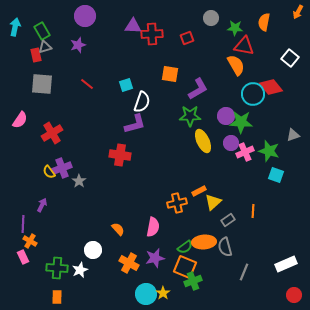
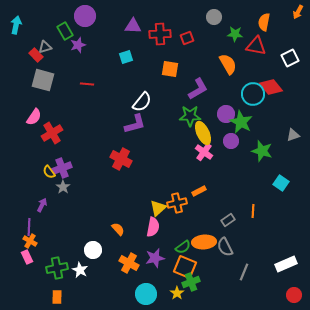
gray circle at (211, 18): moved 3 px right, 1 px up
cyan arrow at (15, 27): moved 1 px right, 2 px up
green star at (235, 28): moved 6 px down
green rectangle at (42, 31): moved 23 px right
red cross at (152, 34): moved 8 px right
red triangle at (244, 46): moved 12 px right
red rectangle at (36, 55): rotated 32 degrees counterclockwise
white square at (290, 58): rotated 24 degrees clockwise
orange semicircle at (236, 65): moved 8 px left, 1 px up
orange square at (170, 74): moved 5 px up
gray square at (42, 84): moved 1 px right, 4 px up; rotated 10 degrees clockwise
red line at (87, 84): rotated 32 degrees counterclockwise
cyan square at (126, 85): moved 28 px up
white semicircle at (142, 102): rotated 20 degrees clockwise
purple circle at (226, 116): moved 2 px up
pink semicircle at (20, 120): moved 14 px right, 3 px up
green star at (241, 122): rotated 25 degrees clockwise
yellow ellipse at (203, 141): moved 8 px up
purple circle at (231, 143): moved 2 px up
green star at (269, 151): moved 7 px left
pink cross at (245, 152): moved 41 px left; rotated 30 degrees counterclockwise
red cross at (120, 155): moved 1 px right, 4 px down; rotated 20 degrees clockwise
cyan square at (276, 175): moved 5 px right, 8 px down; rotated 14 degrees clockwise
gray star at (79, 181): moved 16 px left, 6 px down
yellow triangle at (213, 202): moved 55 px left, 6 px down
purple line at (23, 224): moved 6 px right, 3 px down
green semicircle at (185, 247): moved 2 px left
gray semicircle at (225, 247): rotated 12 degrees counterclockwise
pink rectangle at (23, 257): moved 4 px right
green cross at (57, 268): rotated 15 degrees counterclockwise
white star at (80, 270): rotated 21 degrees counterclockwise
green cross at (193, 281): moved 2 px left, 1 px down
yellow star at (163, 293): moved 14 px right
